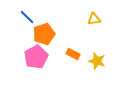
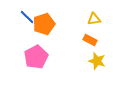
orange pentagon: moved 10 px up
orange rectangle: moved 17 px right, 14 px up
